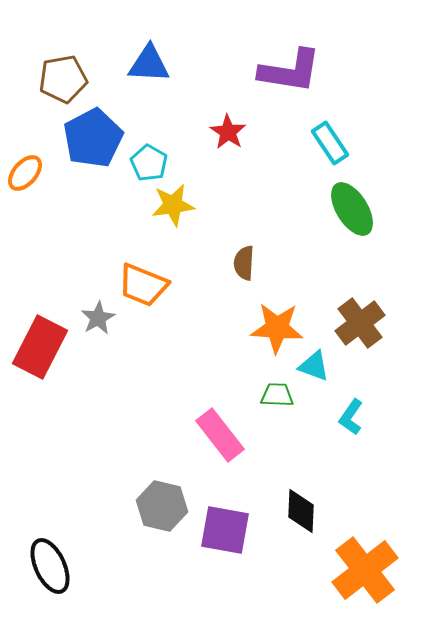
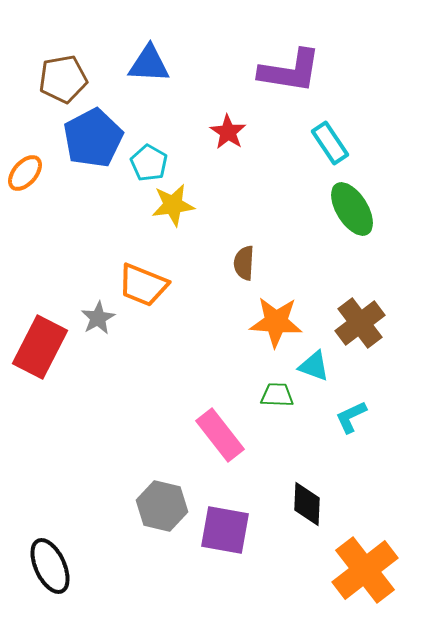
orange star: moved 1 px left, 6 px up
cyan L-shape: rotated 30 degrees clockwise
black diamond: moved 6 px right, 7 px up
